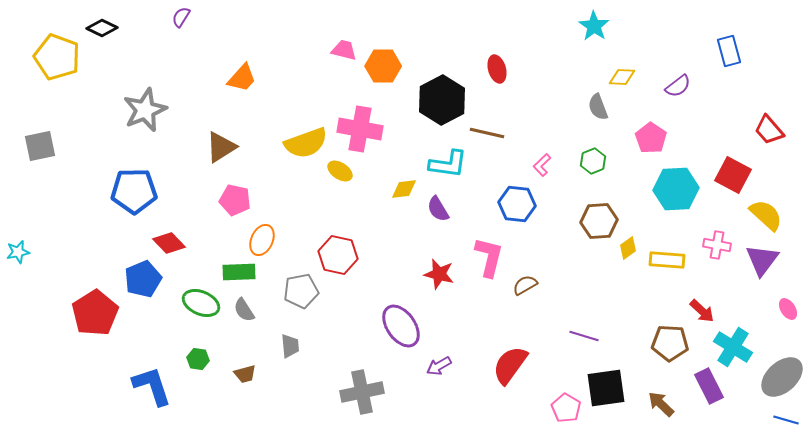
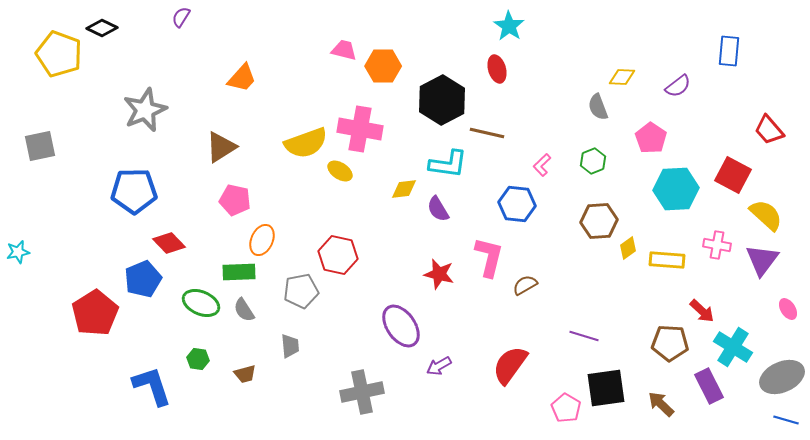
cyan star at (594, 26): moved 85 px left
blue rectangle at (729, 51): rotated 20 degrees clockwise
yellow pentagon at (57, 57): moved 2 px right, 3 px up
gray ellipse at (782, 377): rotated 18 degrees clockwise
